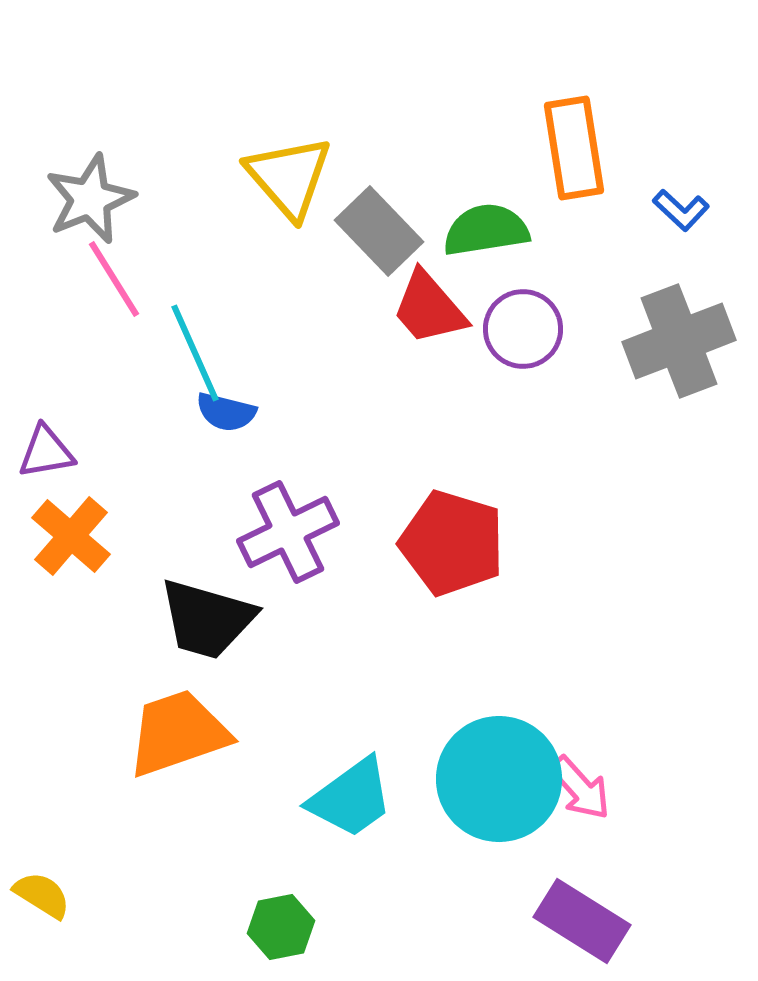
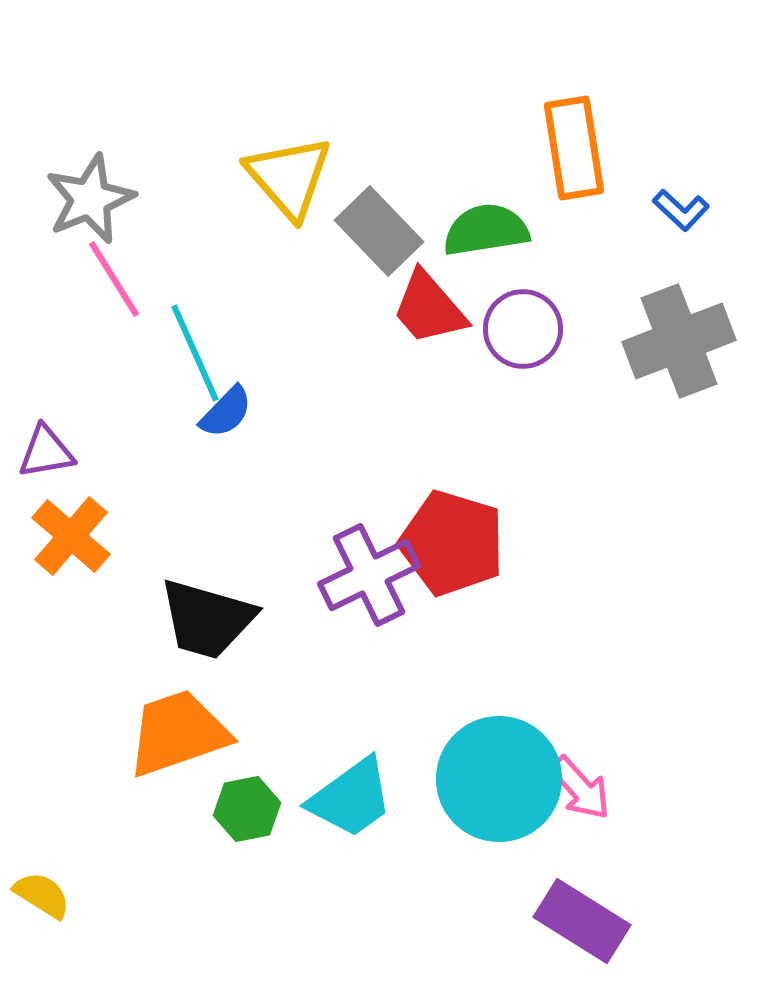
blue semicircle: rotated 60 degrees counterclockwise
purple cross: moved 81 px right, 43 px down
green hexagon: moved 34 px left, 118 px up
